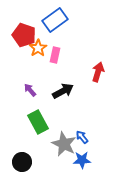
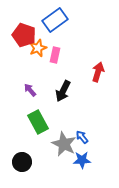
orange star: rotated 12 degrees clockwise
black arrow: rotated 145 degrees clockwise
